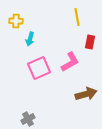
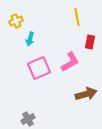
yellow cross: rotated 24 degrees counterclockwise
